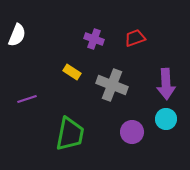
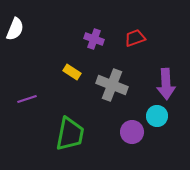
white semicircle: moved 2 px left, 6 px up
cyan circle: moved 9 px left, 3 px up
